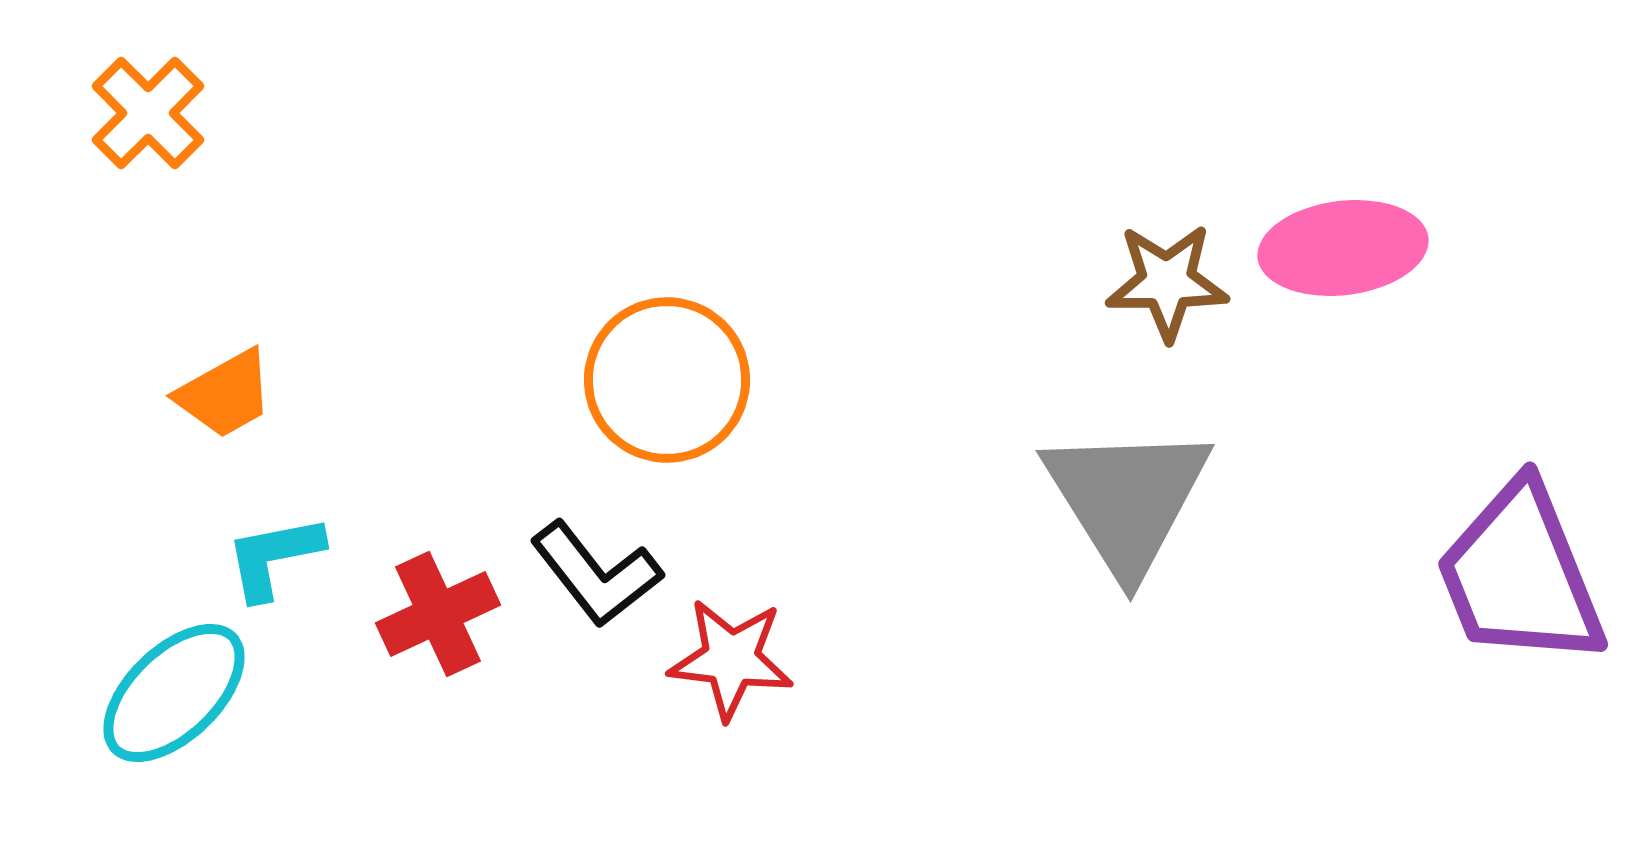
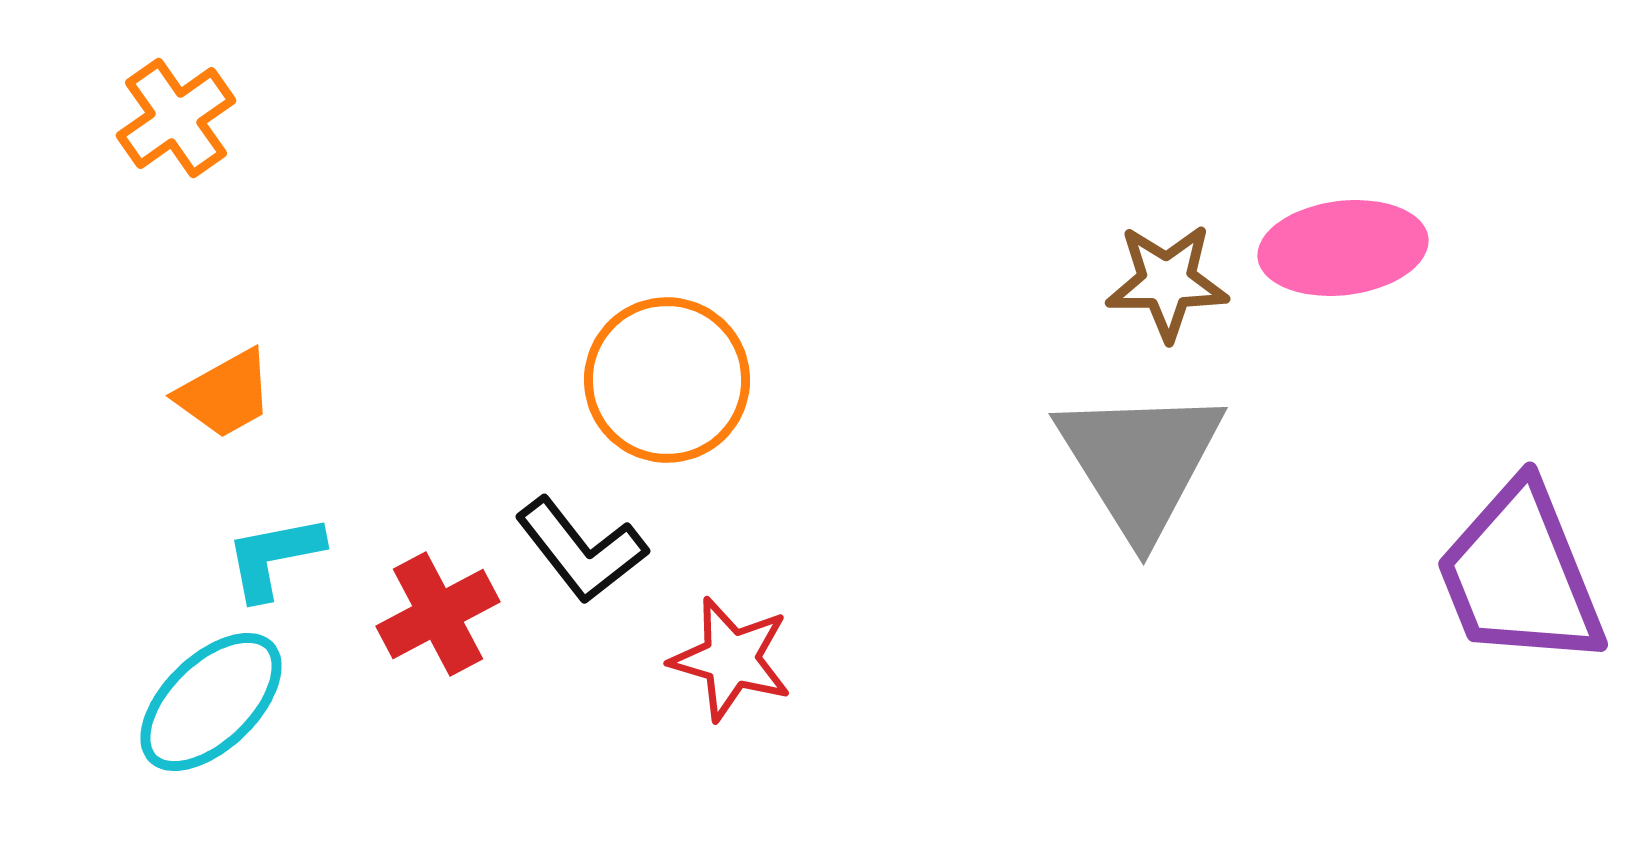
orange cross: moved 28 px right, 5 px down; rotated 10 degrees clockwise
gray triangle: moved 13 px right, 37 px up
black L-shape: moved 15 px left, 24 px up
red cross: rotated 3 degrees counterclockwise
red star: rotated 9 degrees clockwise
cyan ellipse: moved 37 px right, 9 px down
